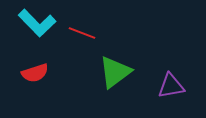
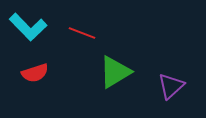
cyan L-shape: moved 9 px left, 4 px down
green triangle: rotated 6 degrees clockwise
purple triangle: rotated 32 degrees counterclockwise
